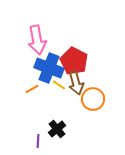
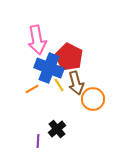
red pentagon: moved 5 px left, 4 px up
yellow line: rotated 24 degrees clockwise
